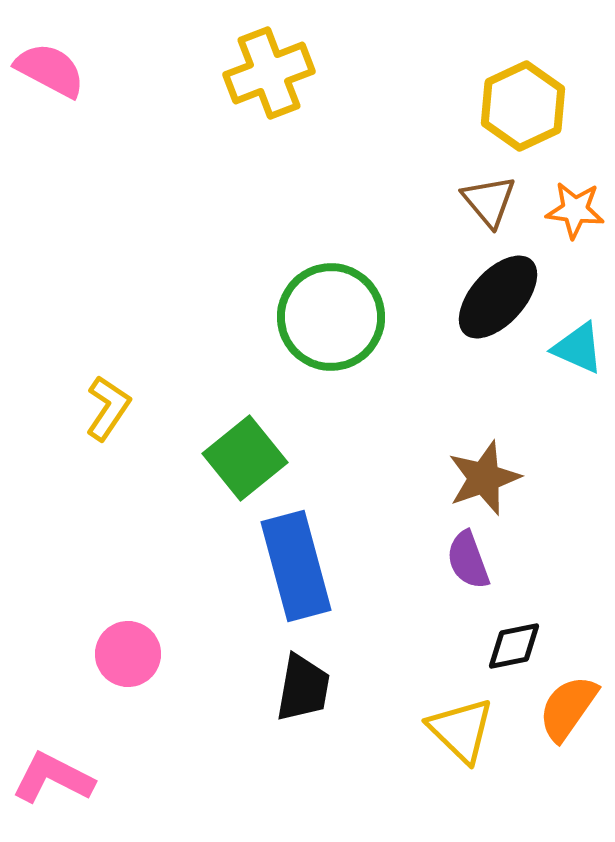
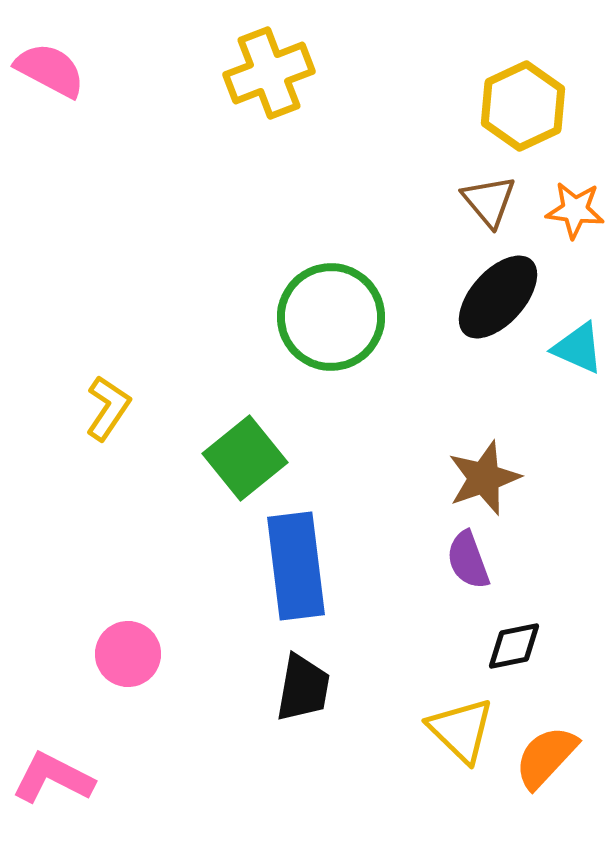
blue rectangle: rotated 8 degrees clockwise
orange semicircle: moved 22 px left, 49 px down; rotated 8 degrees clockwise
